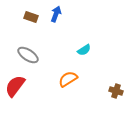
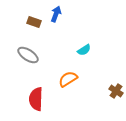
brown rectangle: moved 3 px right, 5 px down
red semicircle: moved 21 px right, 13 px down; rotated 35 degrees counterclockwise
brown cross: rotated 16 degrees clockwise
